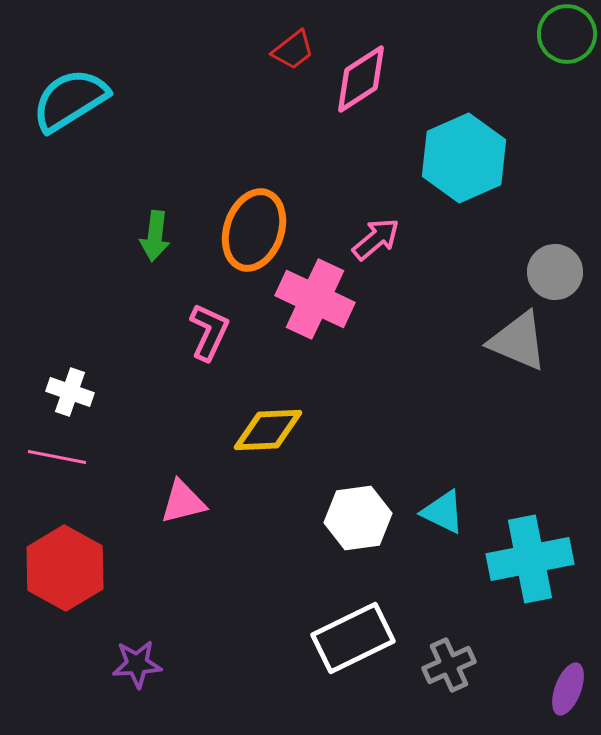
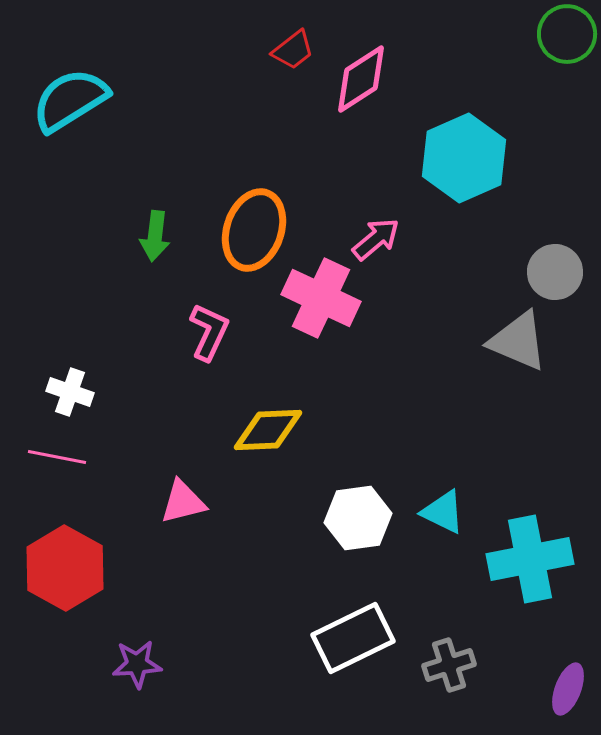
pink cross: moved 6 px right, 1 px up
gray cross: rotated 6 degrees clockwise
